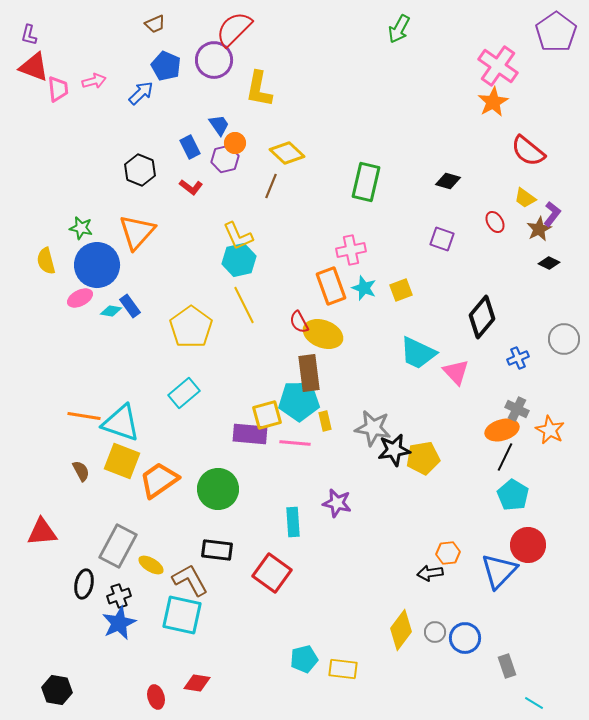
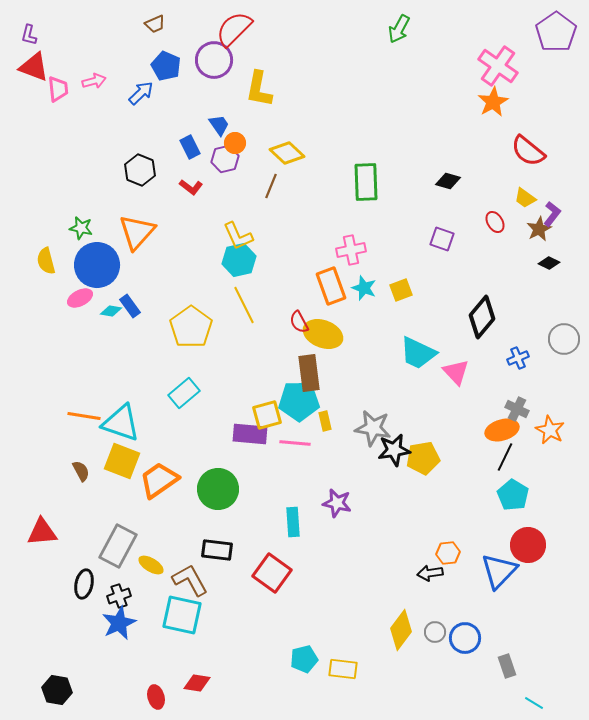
green rectangle at (366, 182): rotated 15 degrees counterclockwise
